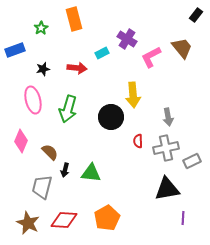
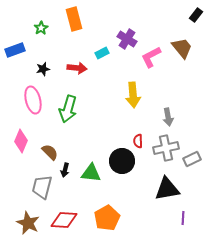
black circle: moved 11 px right, 44 px down
gray rectangle: moved 2 px up
